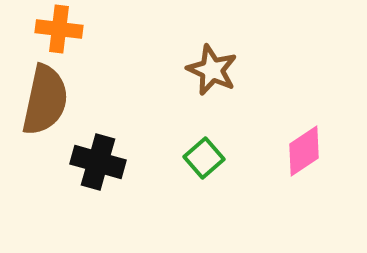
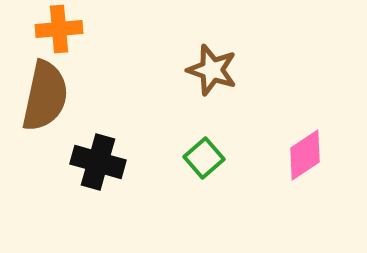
orange cross: rotated 12 degrees counterclockwise
brown star: rotated 6 degrees counterclockwise
brown semicircle: moved 4 px up
pink diamond: moved 1 px right, 4 px down
